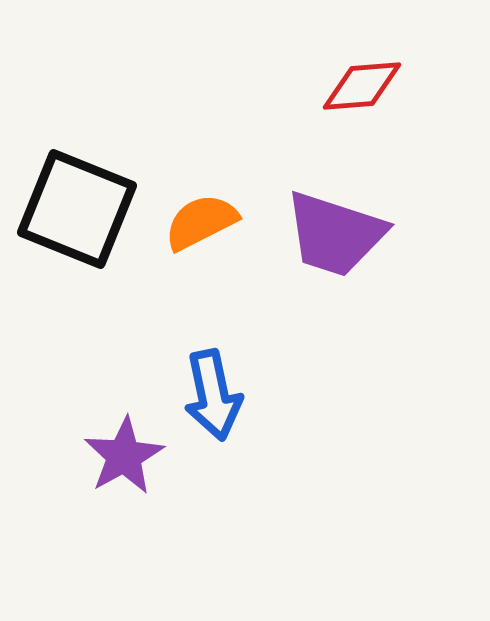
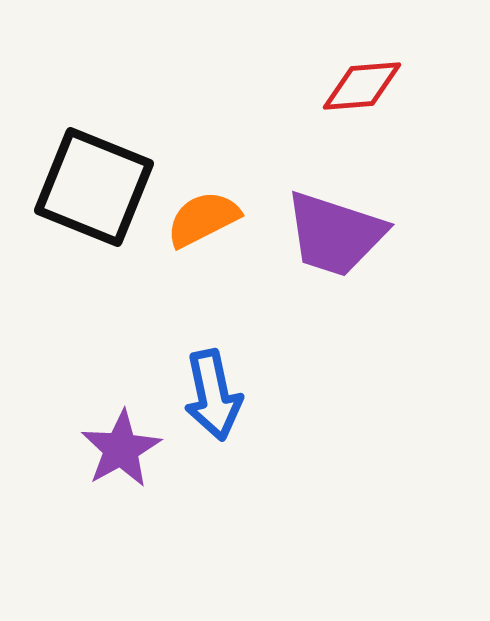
black square: moved 17 px right, 22 px up
orange semicircle: moved 2 px right, 3 px up
purple star: moved 3 px left, 7 px up
